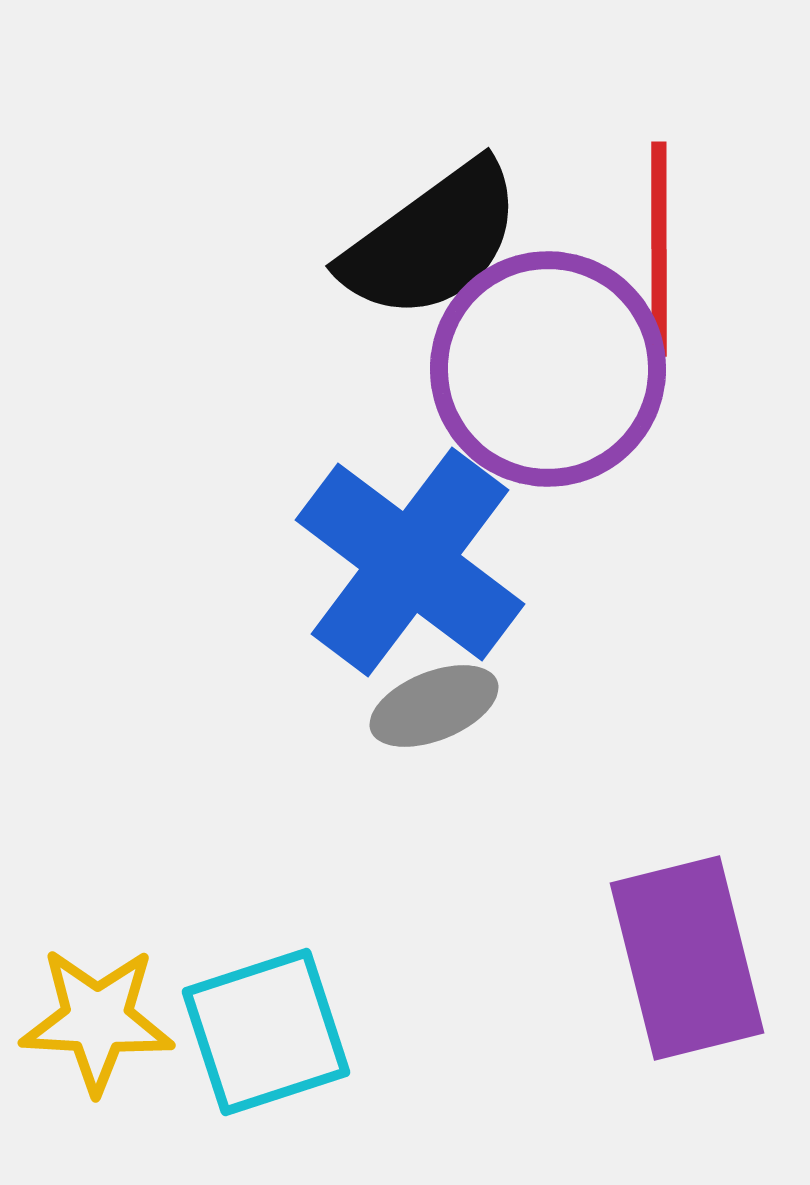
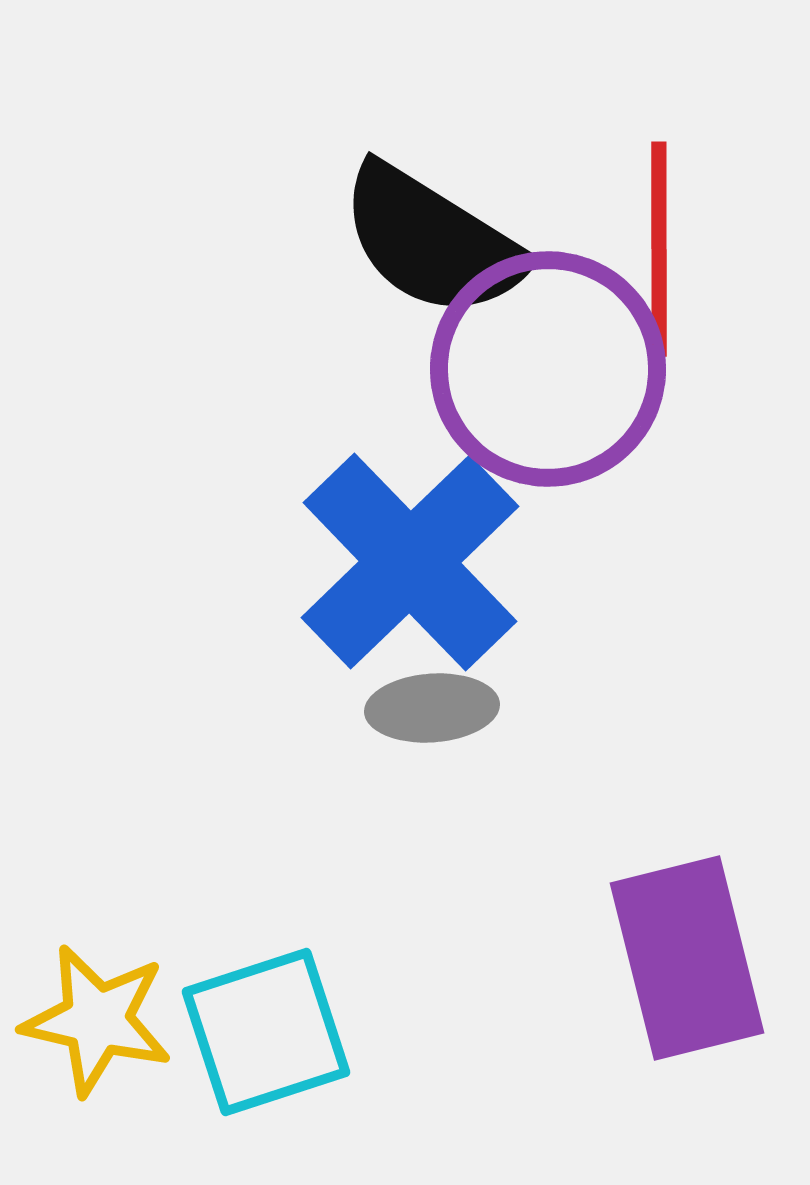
black semicircle: rotated 68 degrees clockwise
blue cross: rotated 9 degrees clockwise
gray ellipse: moved 2 px left, 2 px down; rotated 18 degrees clockwise
yellow star: rotated 10 degrees clockwise
